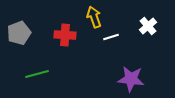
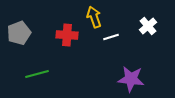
red cross: moved 2 px right
